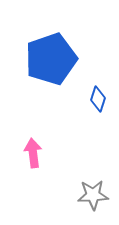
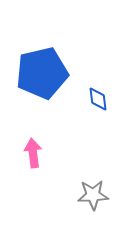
blue pentagon: moved 9 px left, 14 px down; rotated 6 degrees clockwise
blue diamond: rotated 25 degrees counterclockwise
